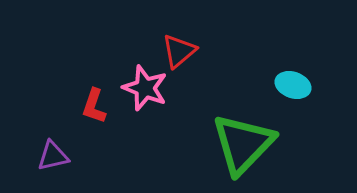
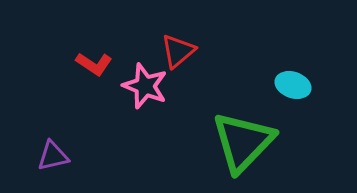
red triangle: moved 1 px left
pink star: moved 2 px up
red L-shape: moved 42 px up; rotated 75 degrees counterclockwise
green triangle: moved 2 px up
